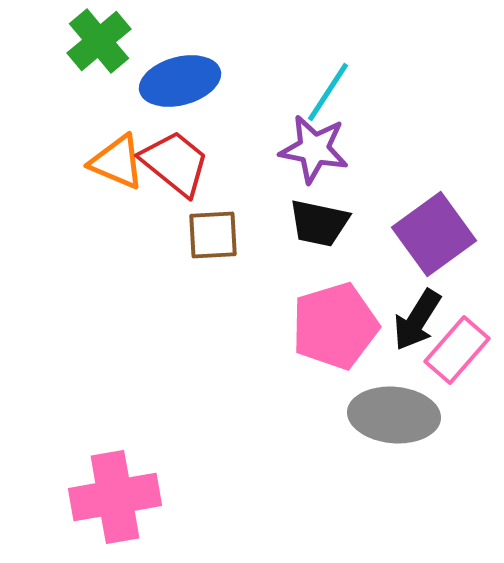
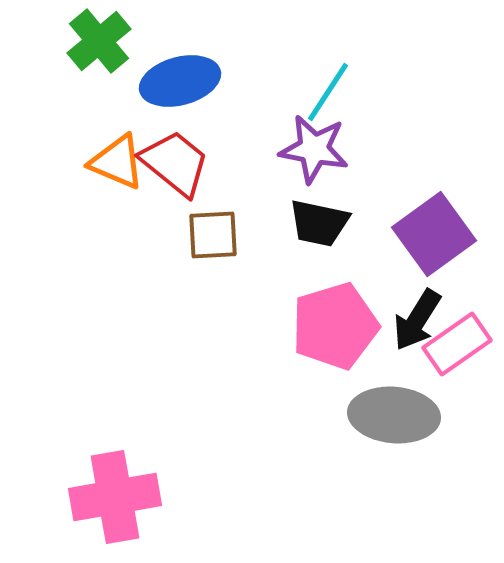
pink rectangle: moved 6 px up; rotated 14 degrees clockwise
